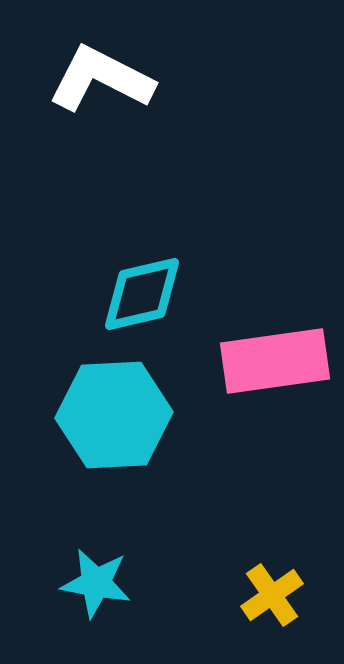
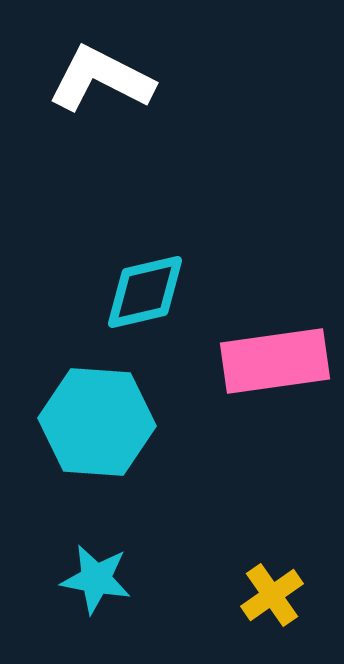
cyan diamond: moved 3 px right, 2 px up
cyan hexagon: moved 17 px left, 7 px down; rotated 7 degrees clockwise
cyan star: moved 4 px up
